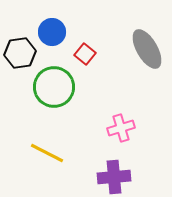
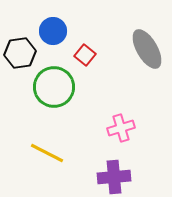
blue circle: moved 1 px right, 1 px up
red square: moved 1 px down
